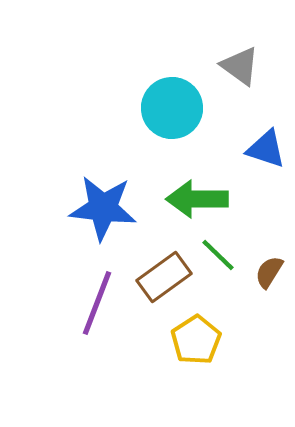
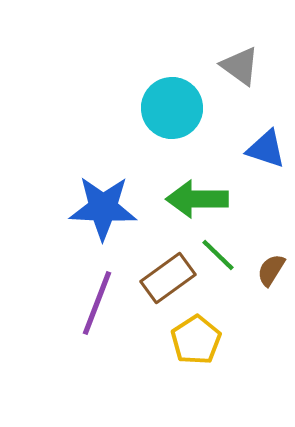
blue star: rotated 4 degrees counterclockwise
brown semicircle: moved 2 px right, 2 px up
brown rectangle: moved 4 px right, 1 px down
